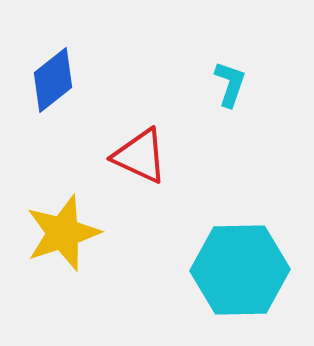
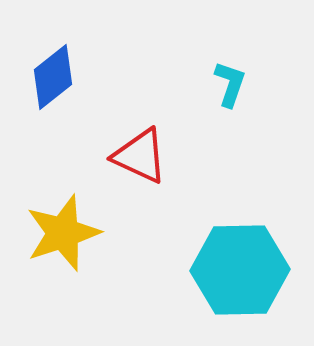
blue diamond: moved 3 px up
